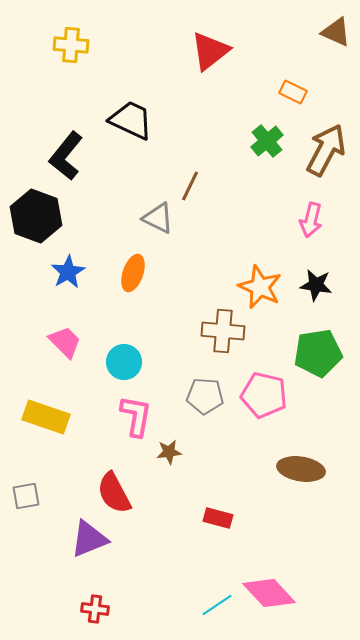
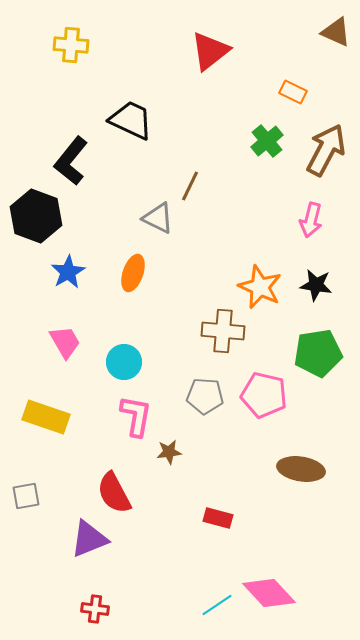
black L-shape: moved 5 px right, 5 px down
pink trapezoid: rotated 15 degrees clockwise
